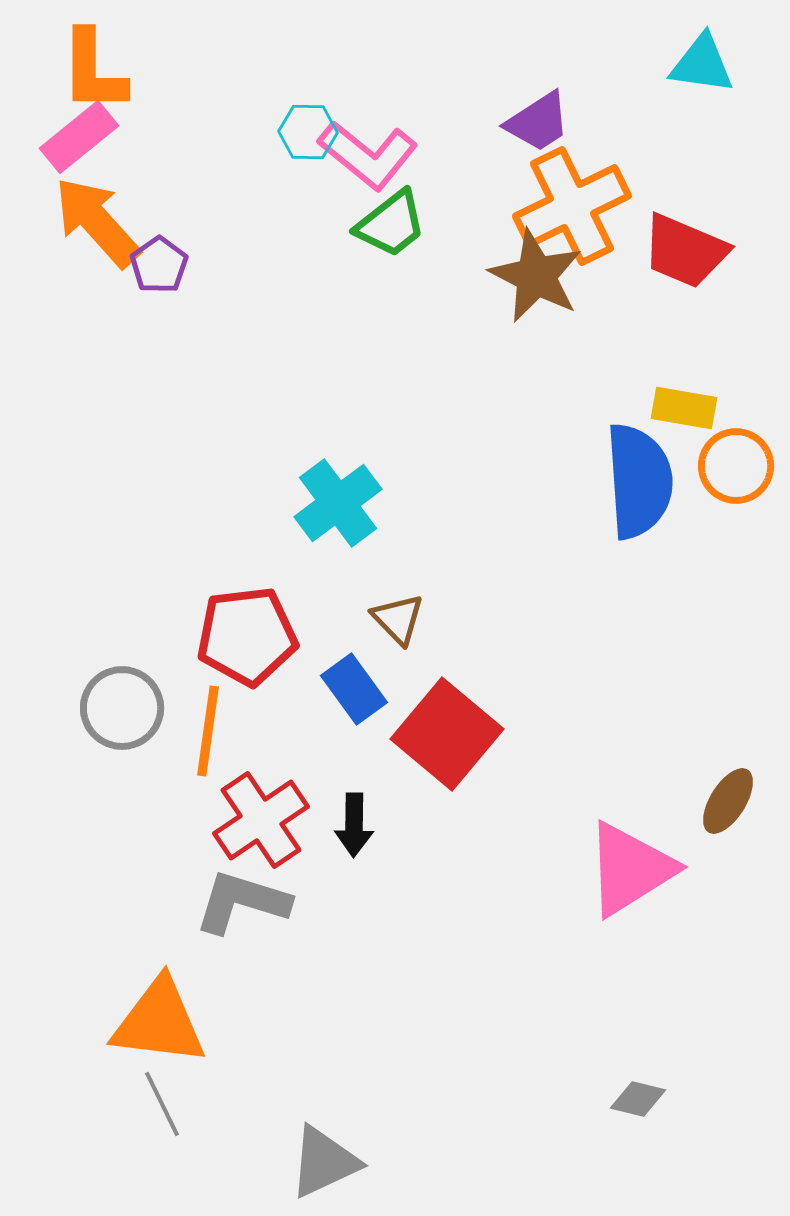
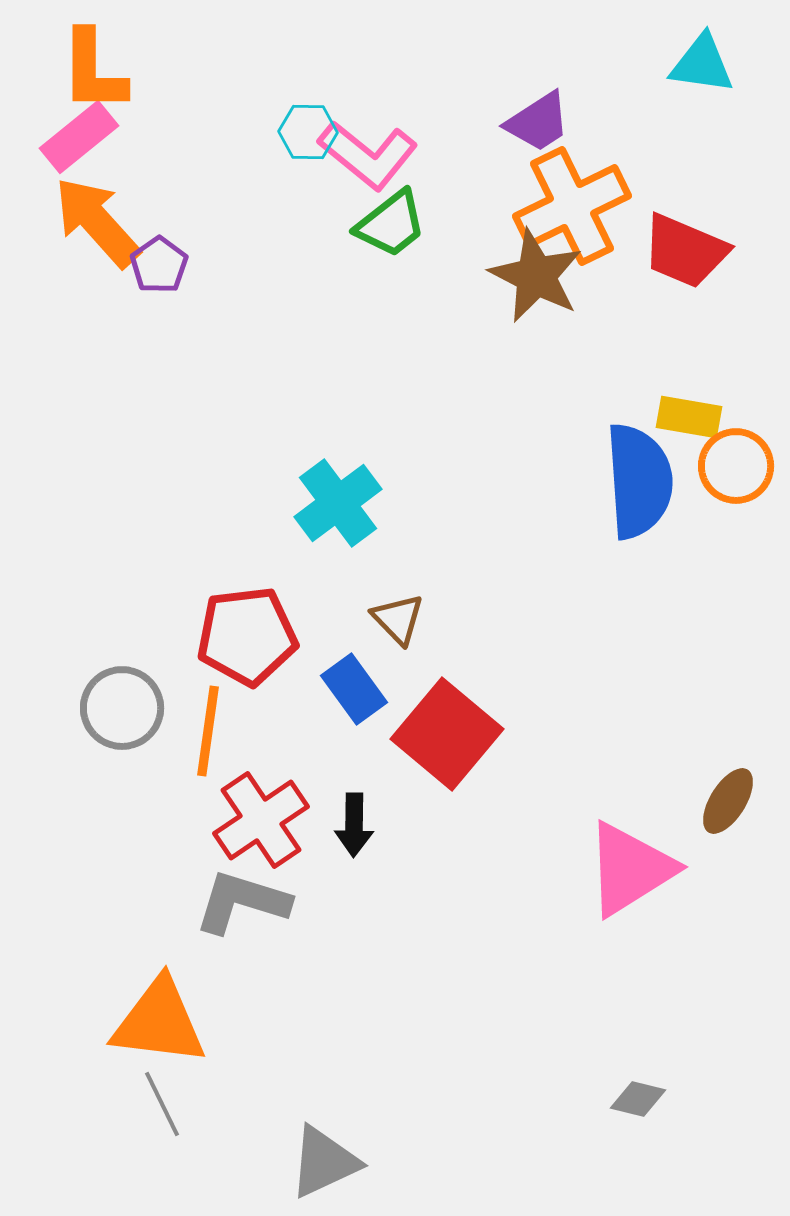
yellow rectangle: moved 5 px right, 9 px down
